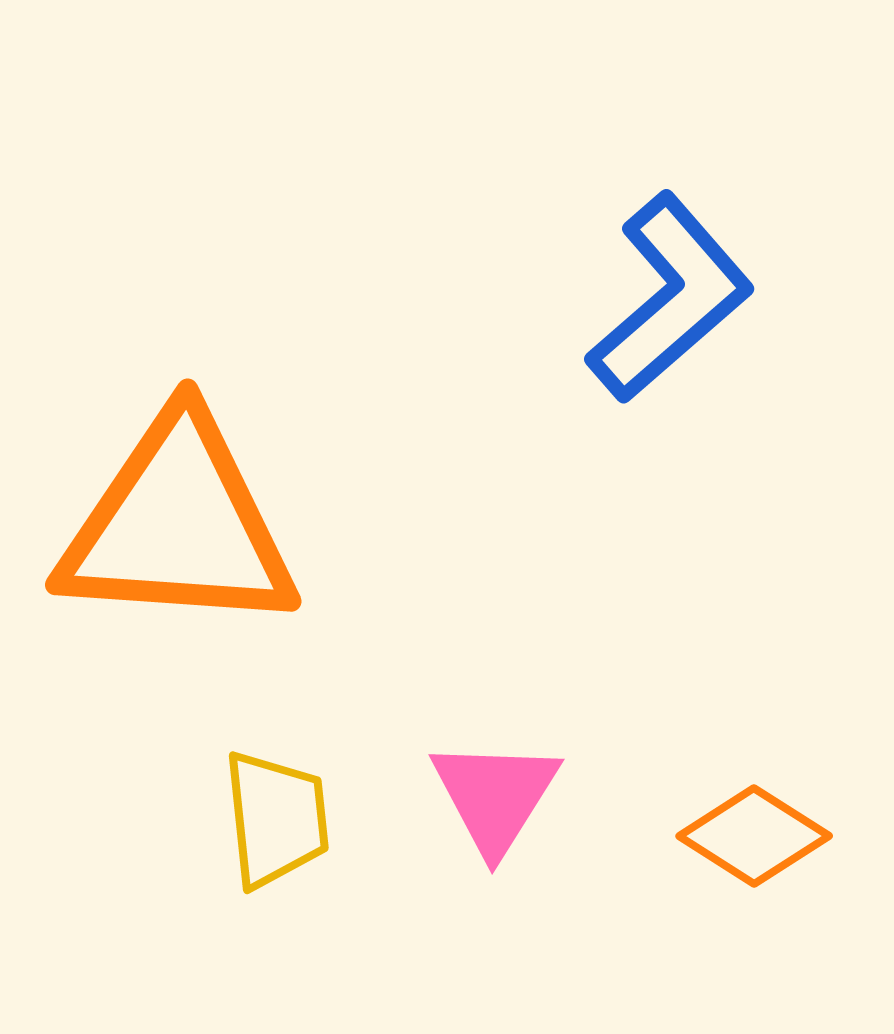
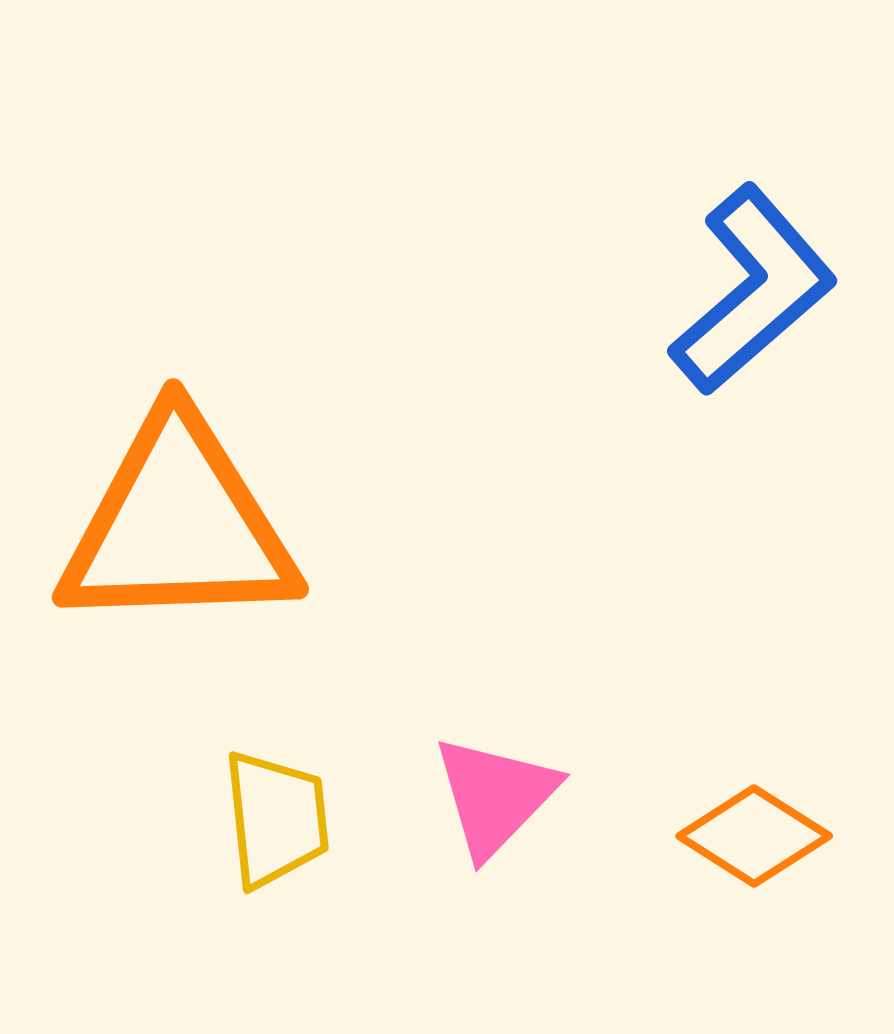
blue L-shape: moved 83 px right, 8 px up
orange triangle: rotated 6 degrees counterclockwise
pink triangle: rotated 12 degrees clockwise
